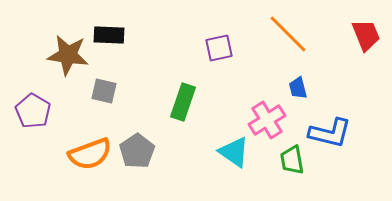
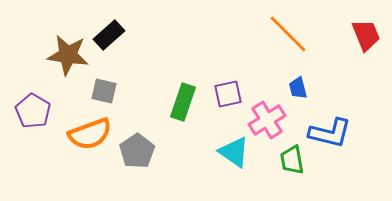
black rectangle: rotated 44 degrees counterclockwise
purple square: moved 9 px right, 46 px down
orange semicircle: moved 20 px up
